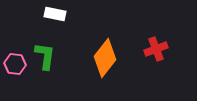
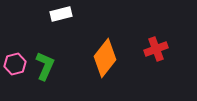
white rectangle: moved 6 px right; rotated 25 degrees counterclockwise
green L-shape: moved 10 px down; rotated 16 degrees clockwise
pink hexagon: rotated 20 degrees counterclockwise
